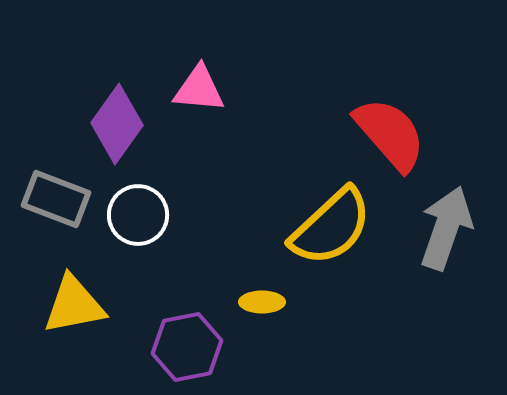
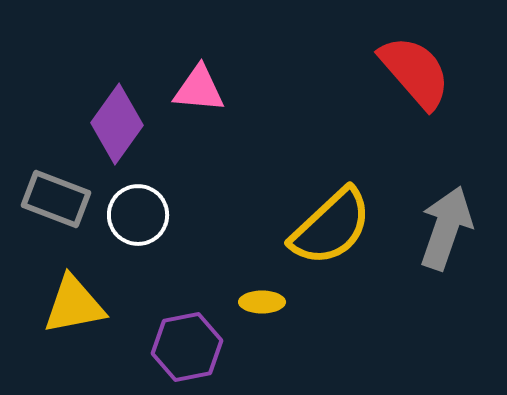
red semicircle: moved 25 px right, 62 px up
